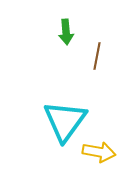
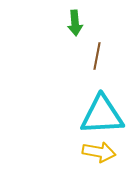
green arrow: moved 9 px right, 9 px up
cyan triangle: moved 37 px right, 6 px up; rotated 51 degrees clockwise
